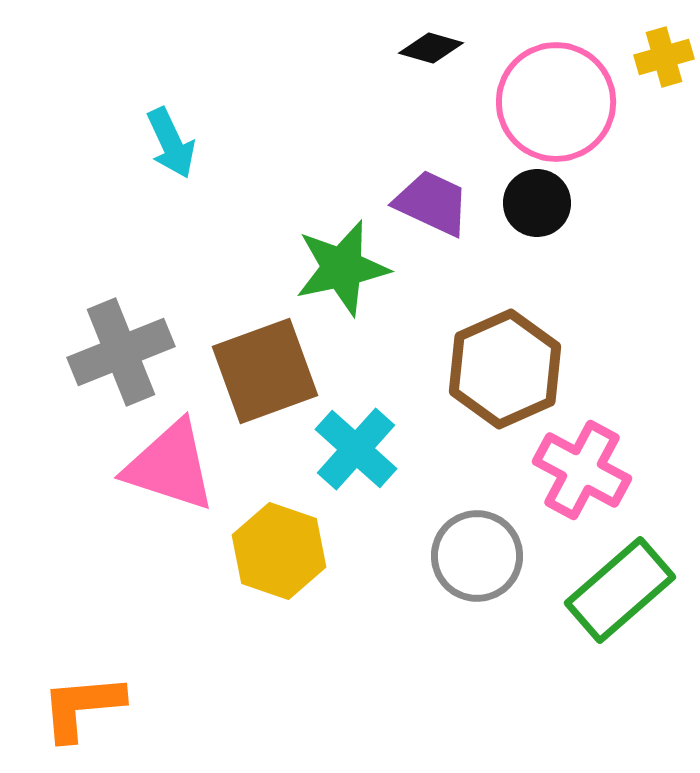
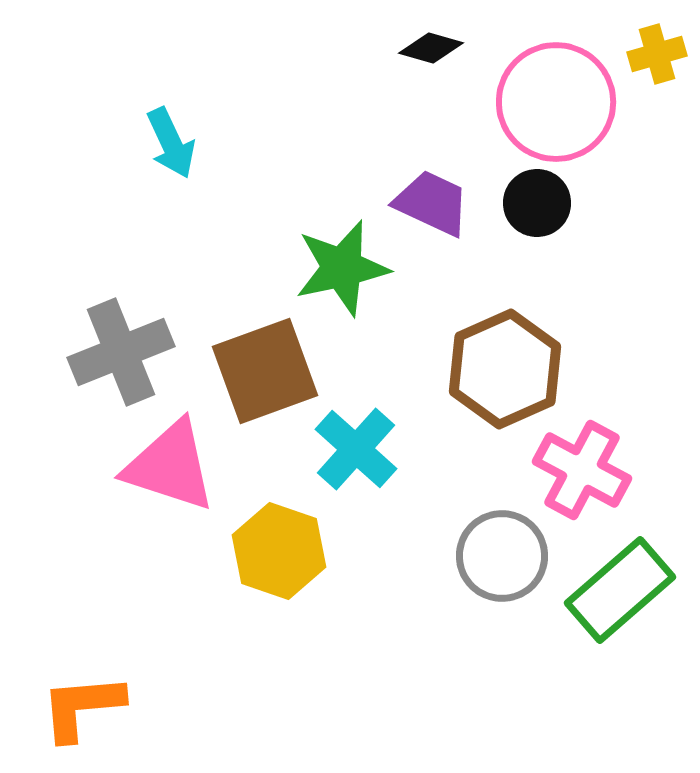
yellow cross: moved 7 px left, 3 px up
gray circle: moved 25 px right
